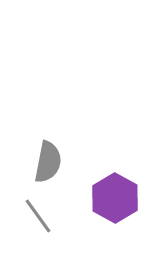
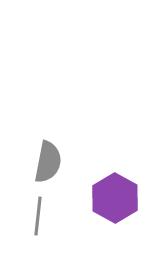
gray line: rotated 42 degrees clockwise
